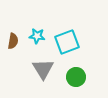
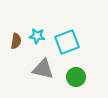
brown semicircle: moved 3 px right
gray triangle: rotated 45 degrees counterclockwise
